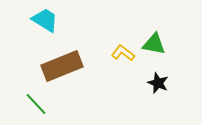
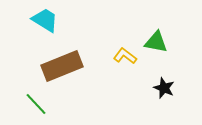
green triangle: moved 2 px right, 2 px up
yellow L-shape: moved 2 px right, 3 px down
black star: moved 6 px right, 5 px down
